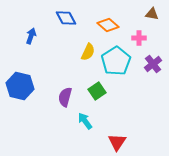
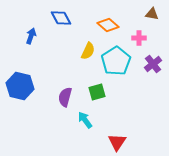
blue diamond: moved 5 px left
yellow semicircle: moved 1 px up
green square: moved 1 px down; rotated 18 degrees clockwise
cyan arrow: moved 1 px up
